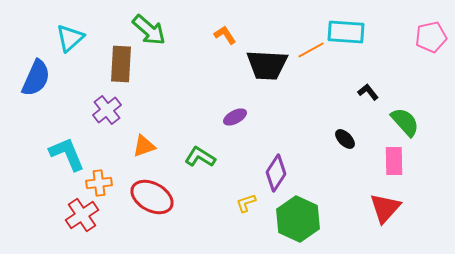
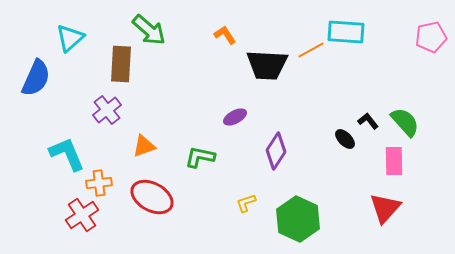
black L-shape: moved 29 px down
green L-shape: rotated 20 degrees counterclockwise
purple diamond: moved 22 px up
